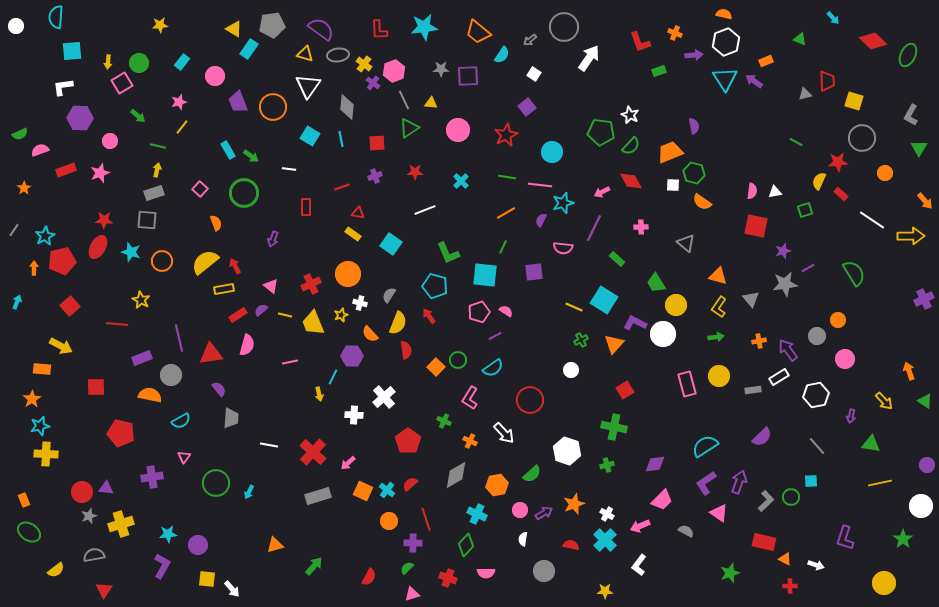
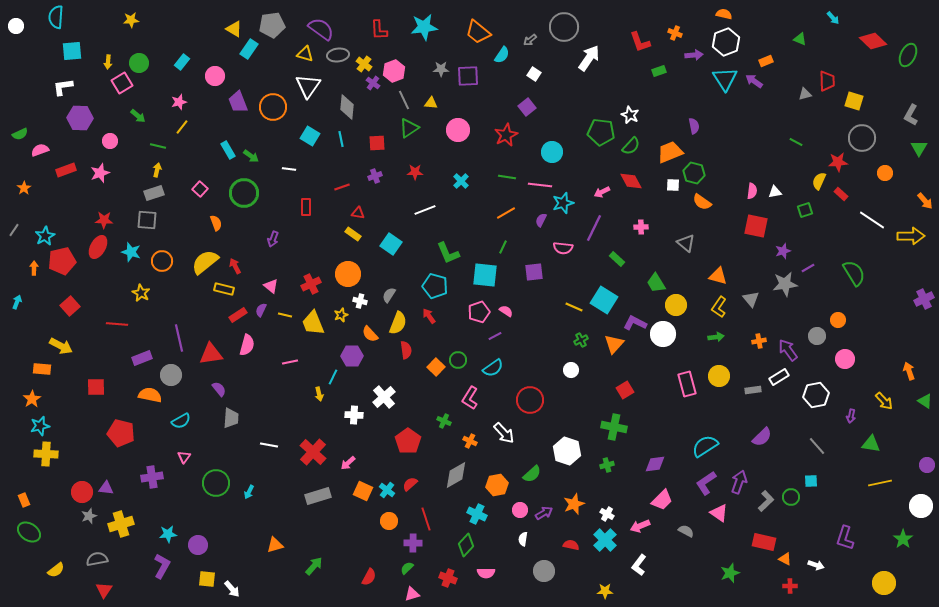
yellow star at (160, 25): moved 29 px left, 5 px up
yellow rectangle at (224, 289): rotated 24 degrees clockwise
yellow star at (141, 300): moved 7 px up
white cross at (360, 303): moved 2 px up
purple semicircle at (261, 310): rotated 24 degrees counterclockwise
gray semicircle at (94, 555): moved 3 px right, 4 px down
